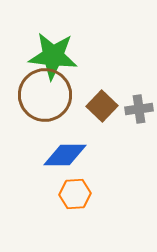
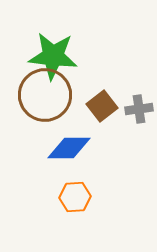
brown square: rotated 8 degrees clockwise
blue diamond: moved 4 px right, 7 px up
orange hexagon: moved 3 px down
